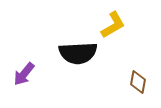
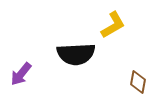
black semicircle: moved 2 px left, 1 px down
purple arrow: moved 3 px left
